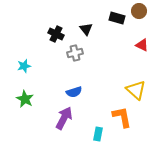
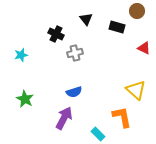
brown circle: moved 2 px left
black rectangle: moved 9 px down
black triangle: moved 10 px up
red triangle: moved 2 px right, 3 px down
cyan star: moved 3 px left, 11 px up
cyan rectangle: rotated 56 degrees counterclockwise
